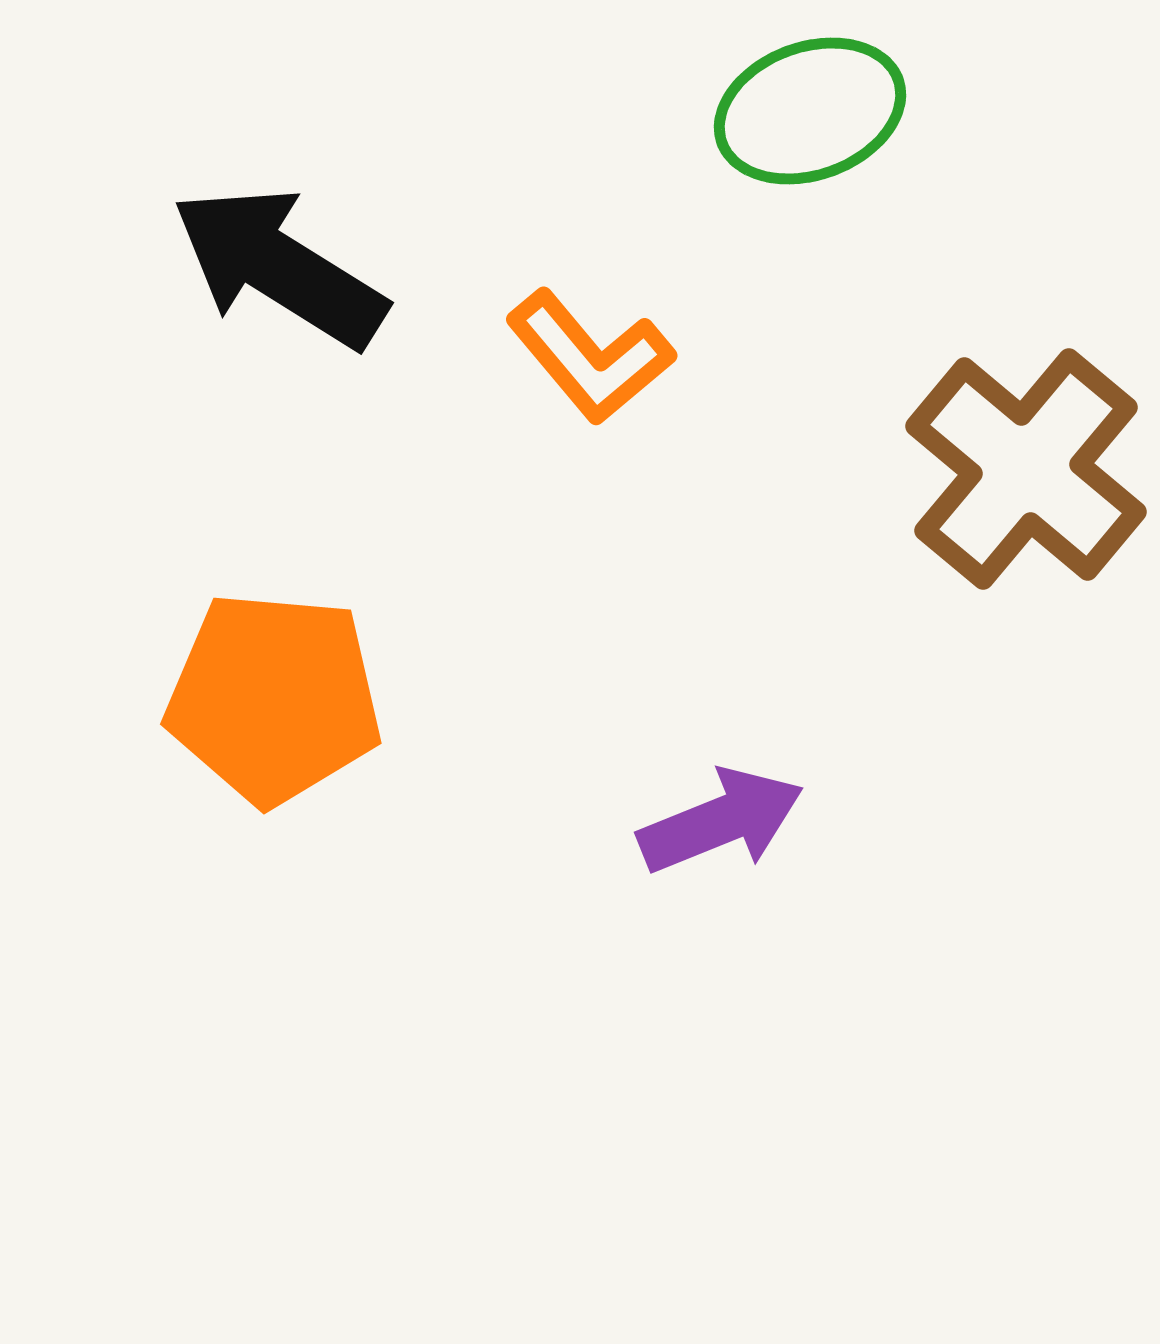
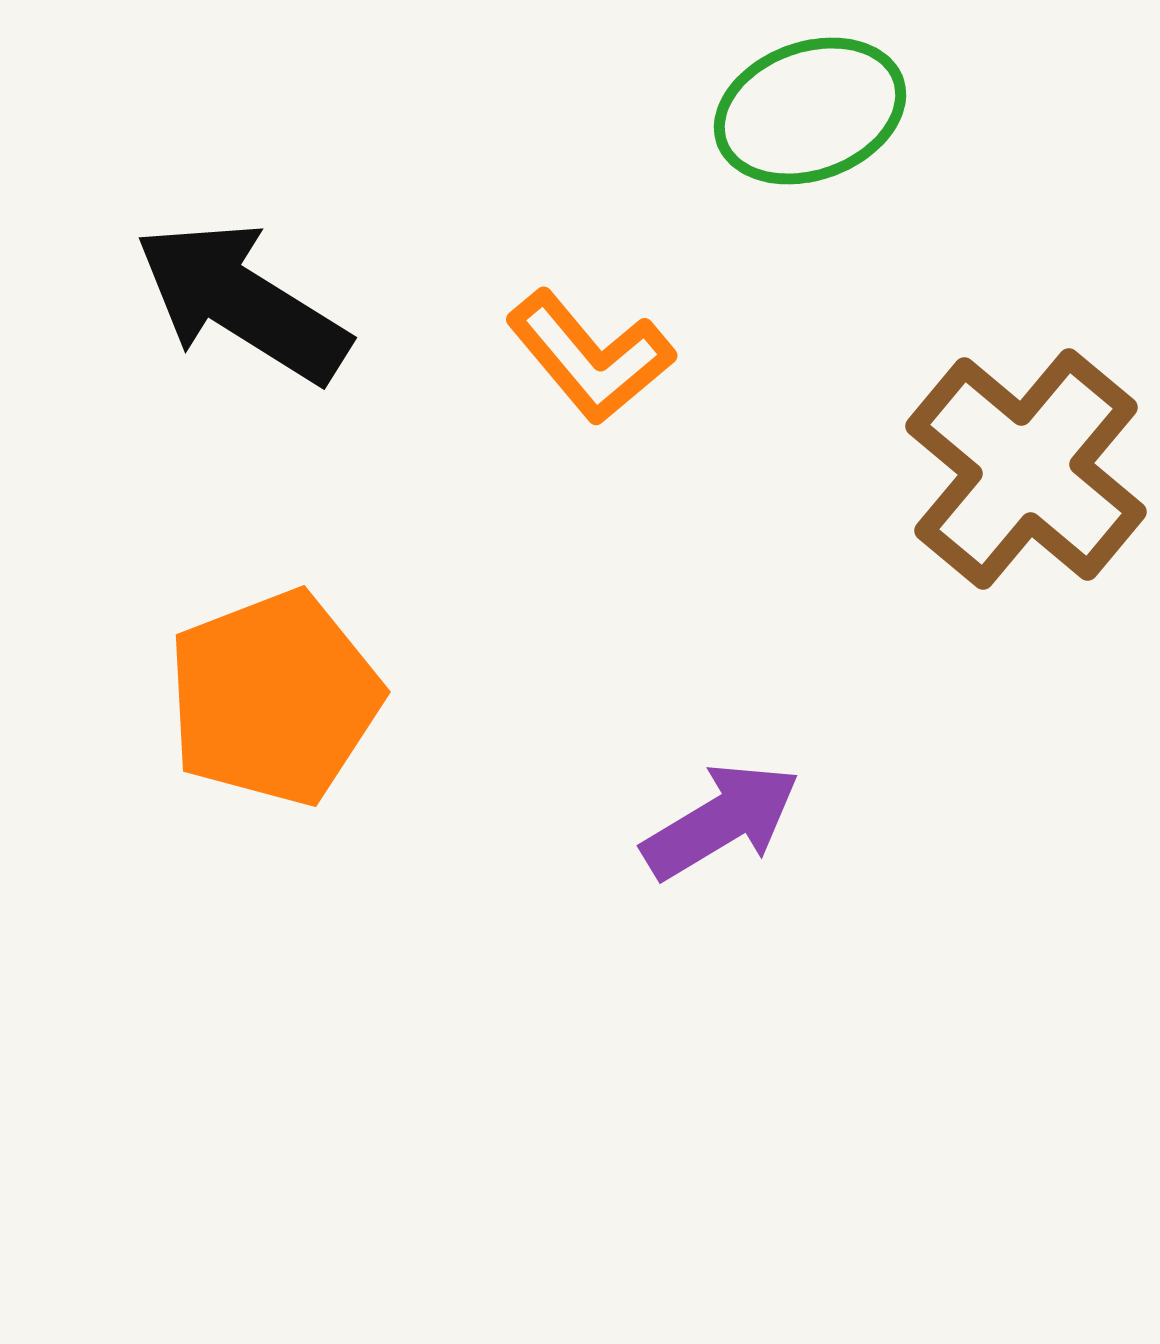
black arrow: moved 37 px left, 35 px down
orange pentagon: rotated 26 degrees counterclockwise
purple arrow: rotated 9 degrees counterclockwise
